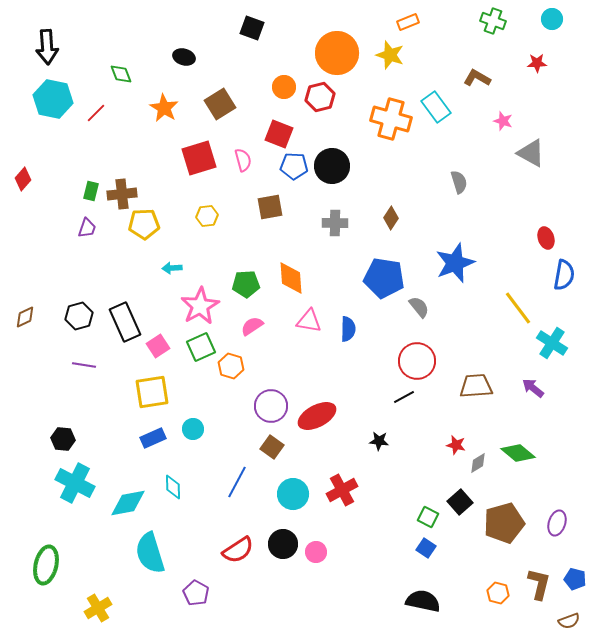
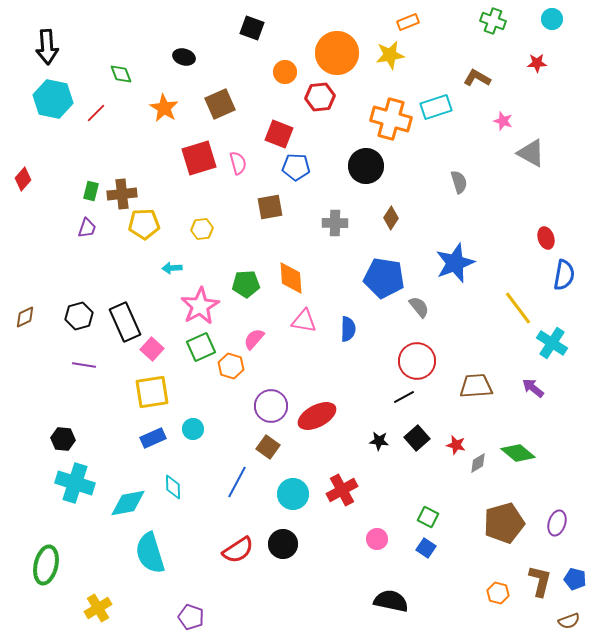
yellow star at (390, 55): rotated 28 degrees counterclockwise
orange circle at (284, 87): moved 1 px right, 15 px up
red hexagon at (320, 97): rotated 8 degrees clockwise
brown square at (220, 104): rotated 8 degrees clockwise
cyan rectangle at (436, 107): rotated 72 degrees counterclockwise
pink semicircle at (243, 160): moved 5 px left, 3 px down
blue pentagon at (294, 166): moved 2 px right, 1 px down
black circle at (332, 166): moved 34 px right
yellow hexagon at (207, 216): moved 5 px left, 13 px down
pink triangle at (309, 321): moved 5 px left
pink semicircle at (252, 326): moved 2 px right, 13 px down; rotated 15 degrees counterclockwise
pink square at (158, 346): moved 6 px left, 3 px down; rotated 15 degrees counterclockwise
brown square at (272, 447): moved 4 px left
cyan cross at (75, 483): rotated 9 degrees counterclockwise
black square at (460, 502): moved 43 px left, 64 px up
pink circle at (316, 552): moved 61 px right, 13 px up
brown L-shape at (539, 584): moved 1 px right, 3 px up
purple pentagon at (196, 593): moved 5 px left, 24 px down; rotated 10 degrees counterclockwise
black semicircle at (423, 601): moved 32 px left
